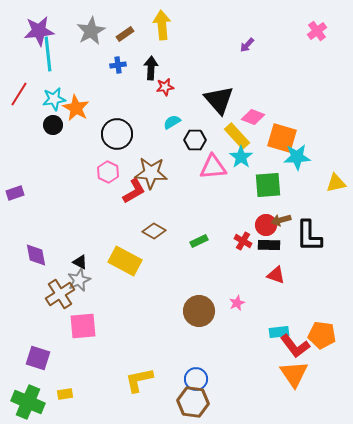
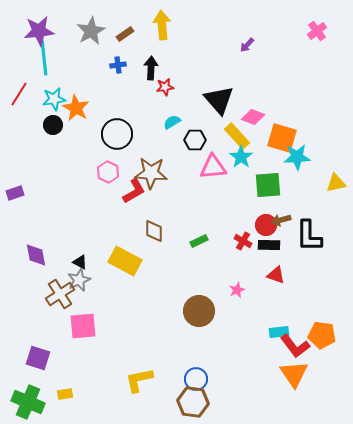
cyan line at (48, 54): moved 4 px left, 4 px down
brown diamond at (154, 231): rotated 60 degrees clockwise
pink star at (237, 303): moved 13 px up
